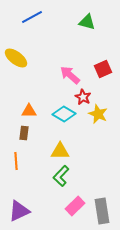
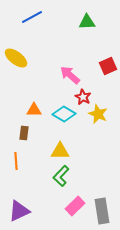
green triangle: rotated 18 degrees counterclockwise
red square: moved 5 px right, 3 px up
orange triangle: moved 5 px right, 1 px up
